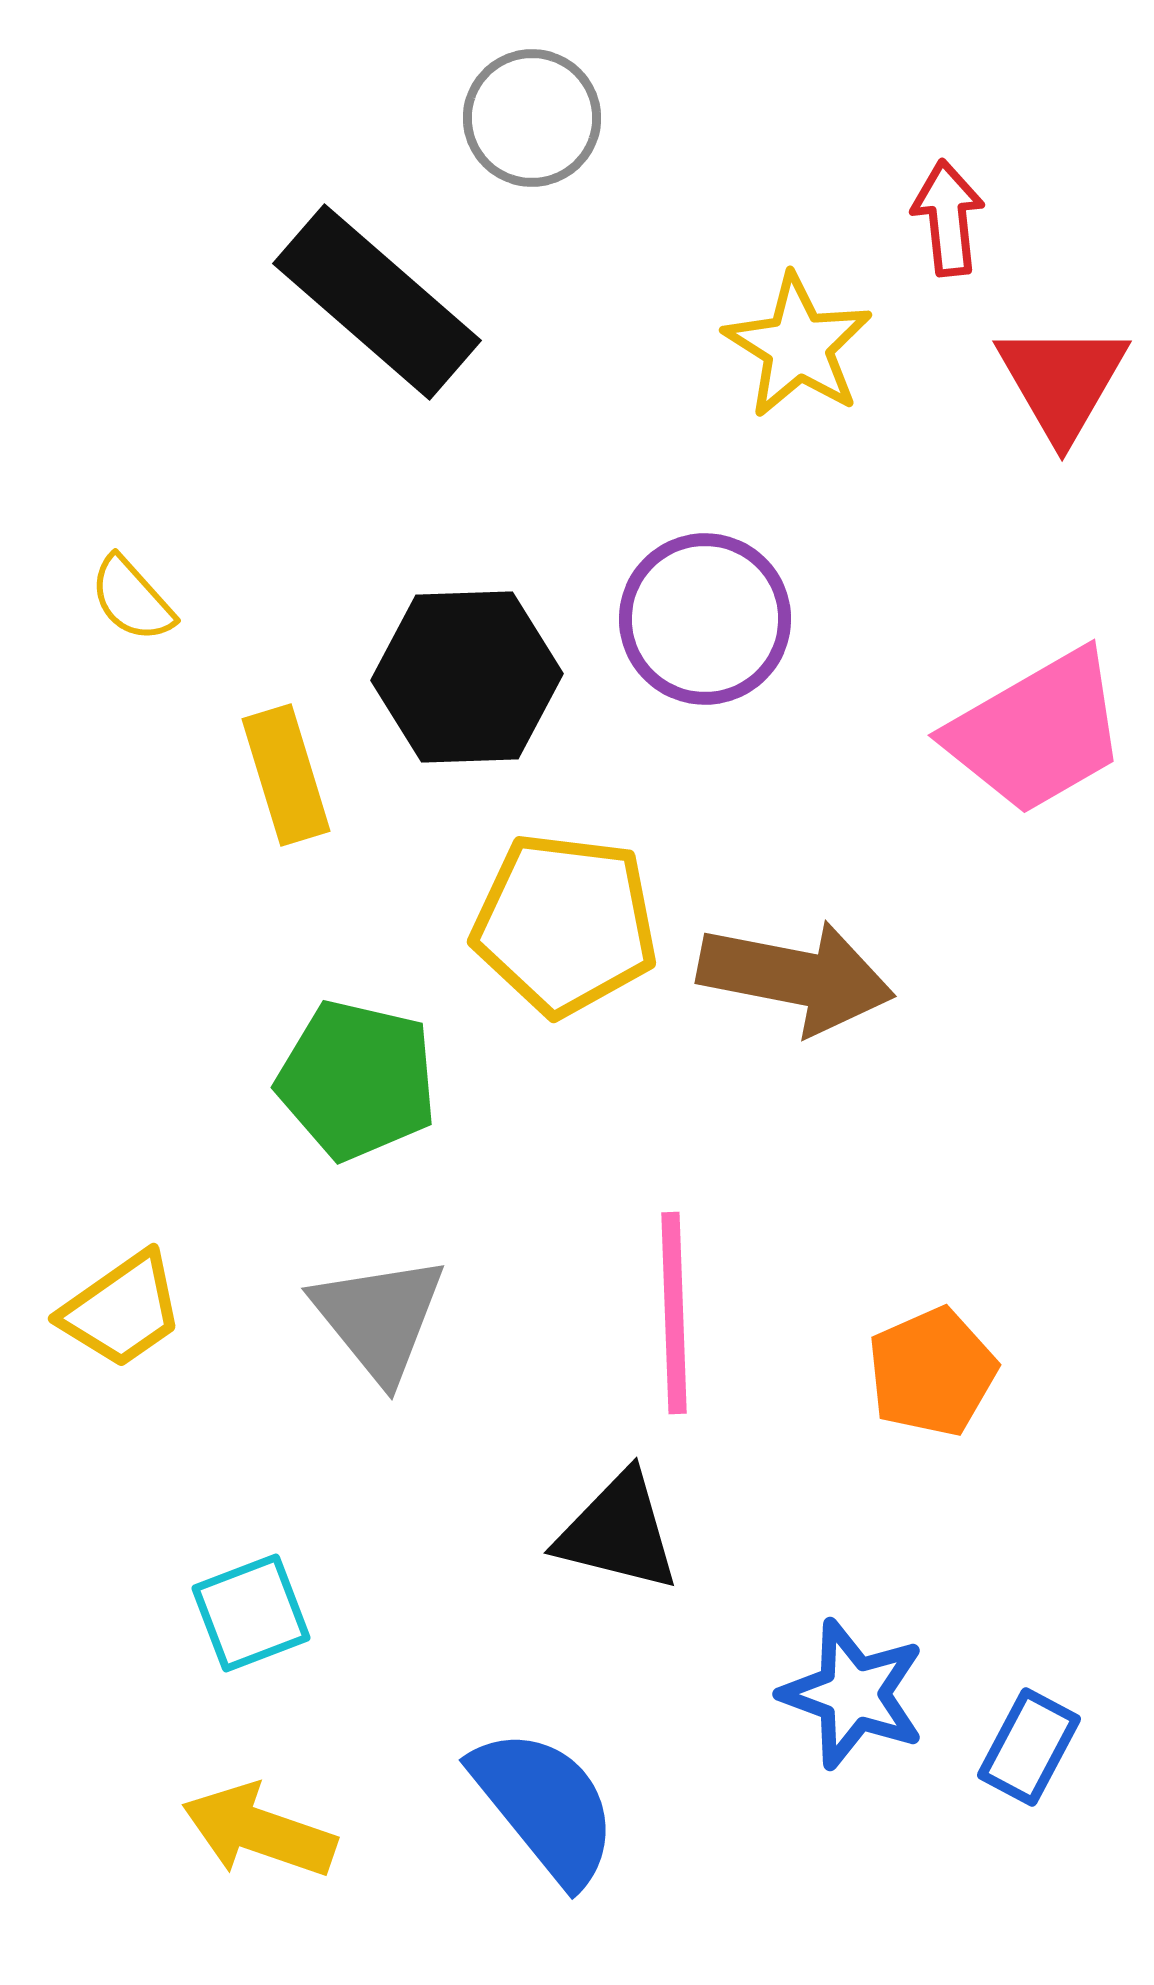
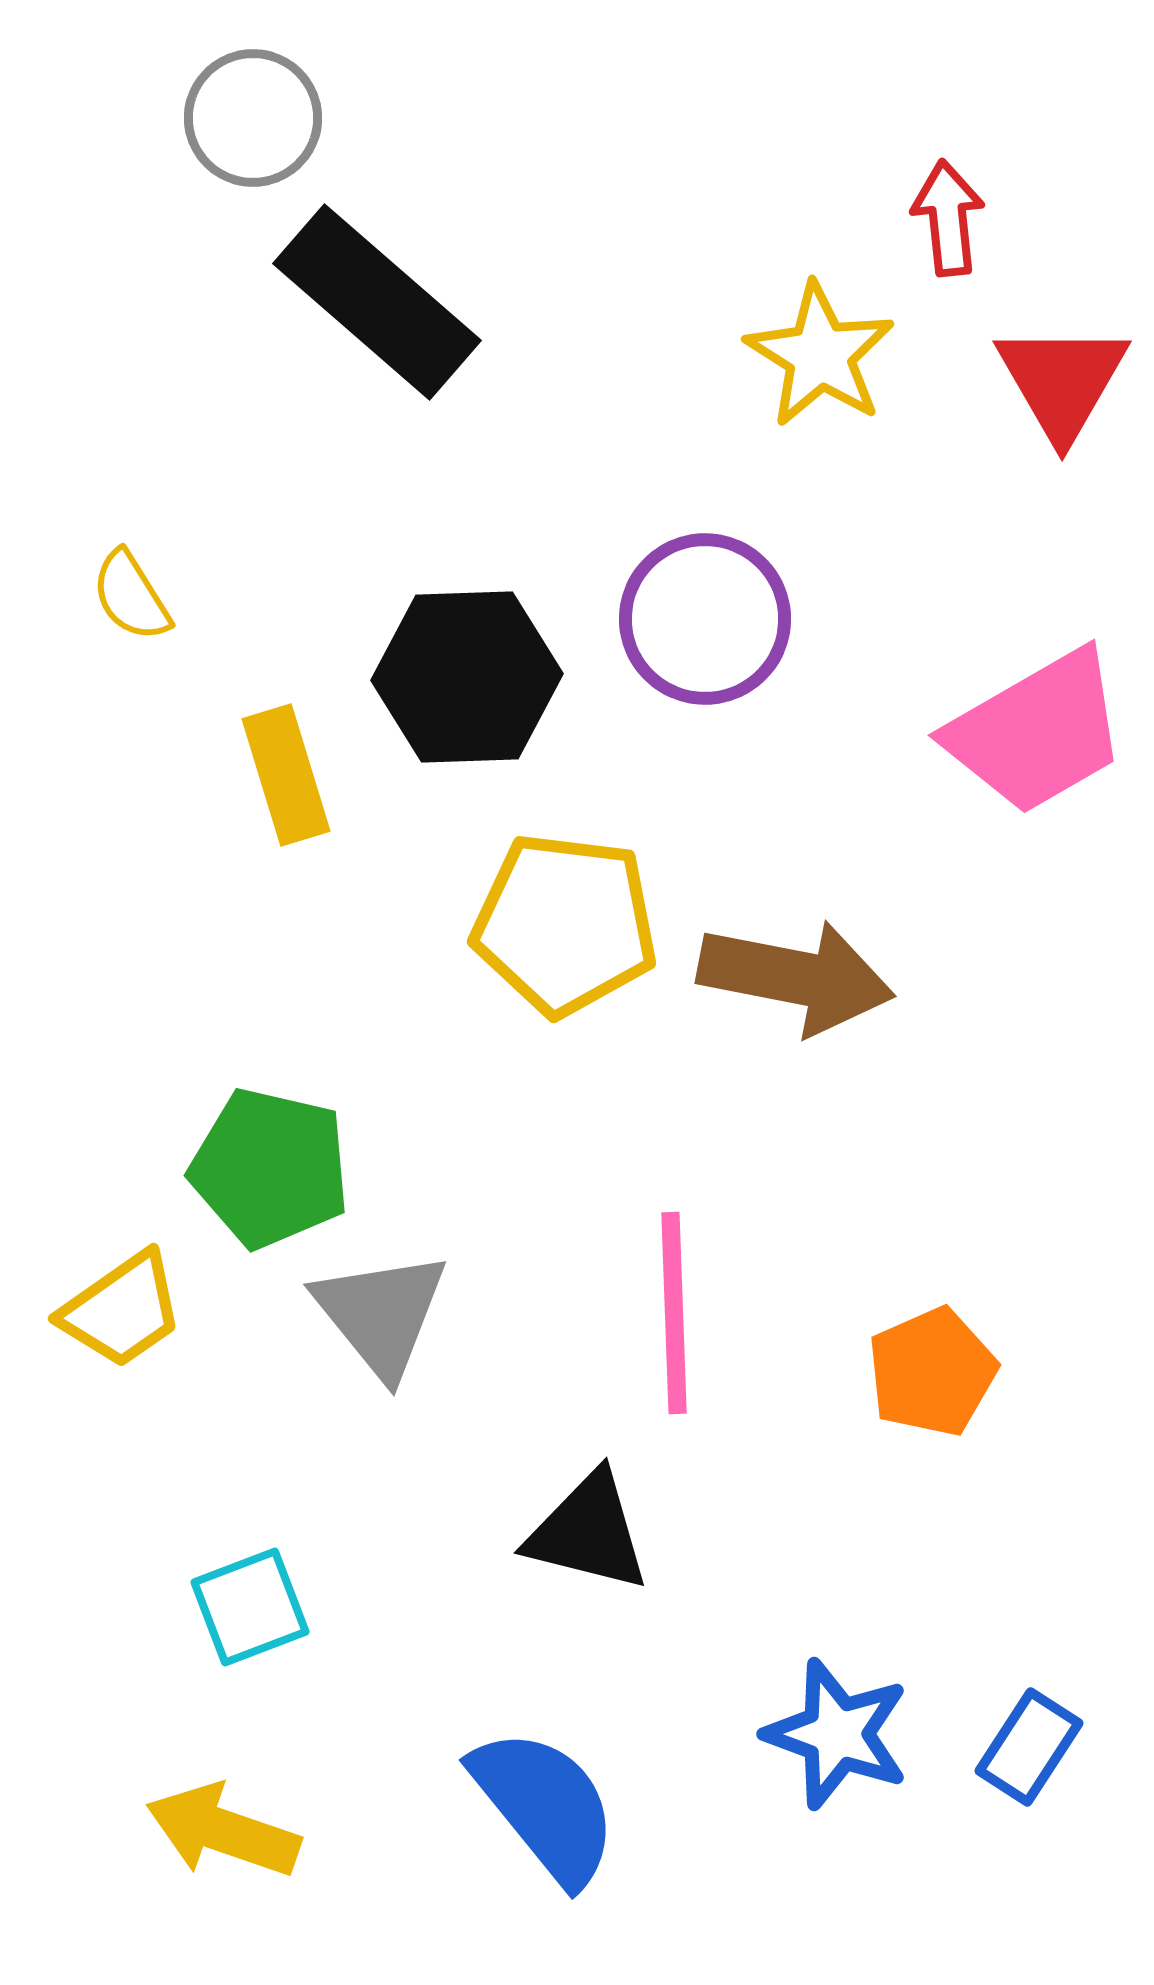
gray circle: moved 279 px left
yellow star: moved 22 px right, 9 px down
yellow semicircle: moved 1 px left, 3 px up; rotated 10 degrees clockwise
green pentagon: moved 87 px left, 88 px down
gray triangle: moved 2 px right, 4 px up
black triangle: moved 30 px left
cyan square: moved 1 px left, 6 px up
blue star: moved 16 px left, 40 px down
blue rectangle: rotated 5 degrees clockwise
yellow arrow: moved 36 px left
